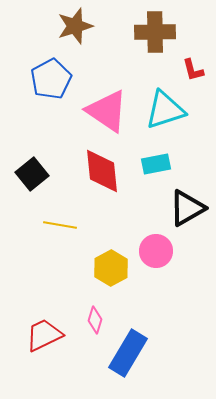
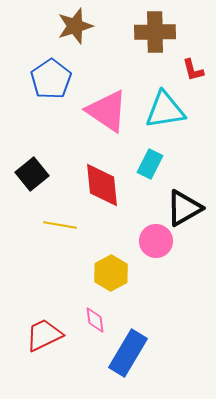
blue pentagon: rotated 6 degrees counterclockwise
cyan triangle: rotated 9 degrees clockwise
cyan rectangle: moved 6 px left; rotated 52 degrees counterclockwise
red diamond: moved 14 px down
black triangle: moved 3 px left
pink circle: moved 10 px up
yellow hexagon: moved 5 px down
pink diamond: rotated 24 degrees counterclockwise
